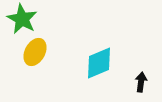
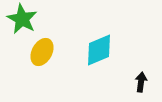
yellow ellipse: moved 7 px right
cyan diamond: moved 13 px up
